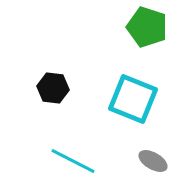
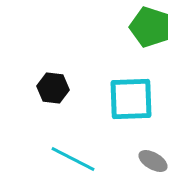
green pentagon: moved 3 px right
cyan square: moved 2 px left; rotated 24 degrees counterclockwise
cyan line: moved 2 px up
